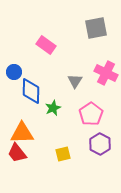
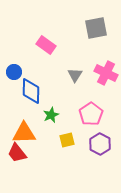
gray triangle: moved 6 px up
green star: moved 2 px left, 7 px down
orange triangle: moved 2 px right
yellow square: moved 4 px right, 14 px up
